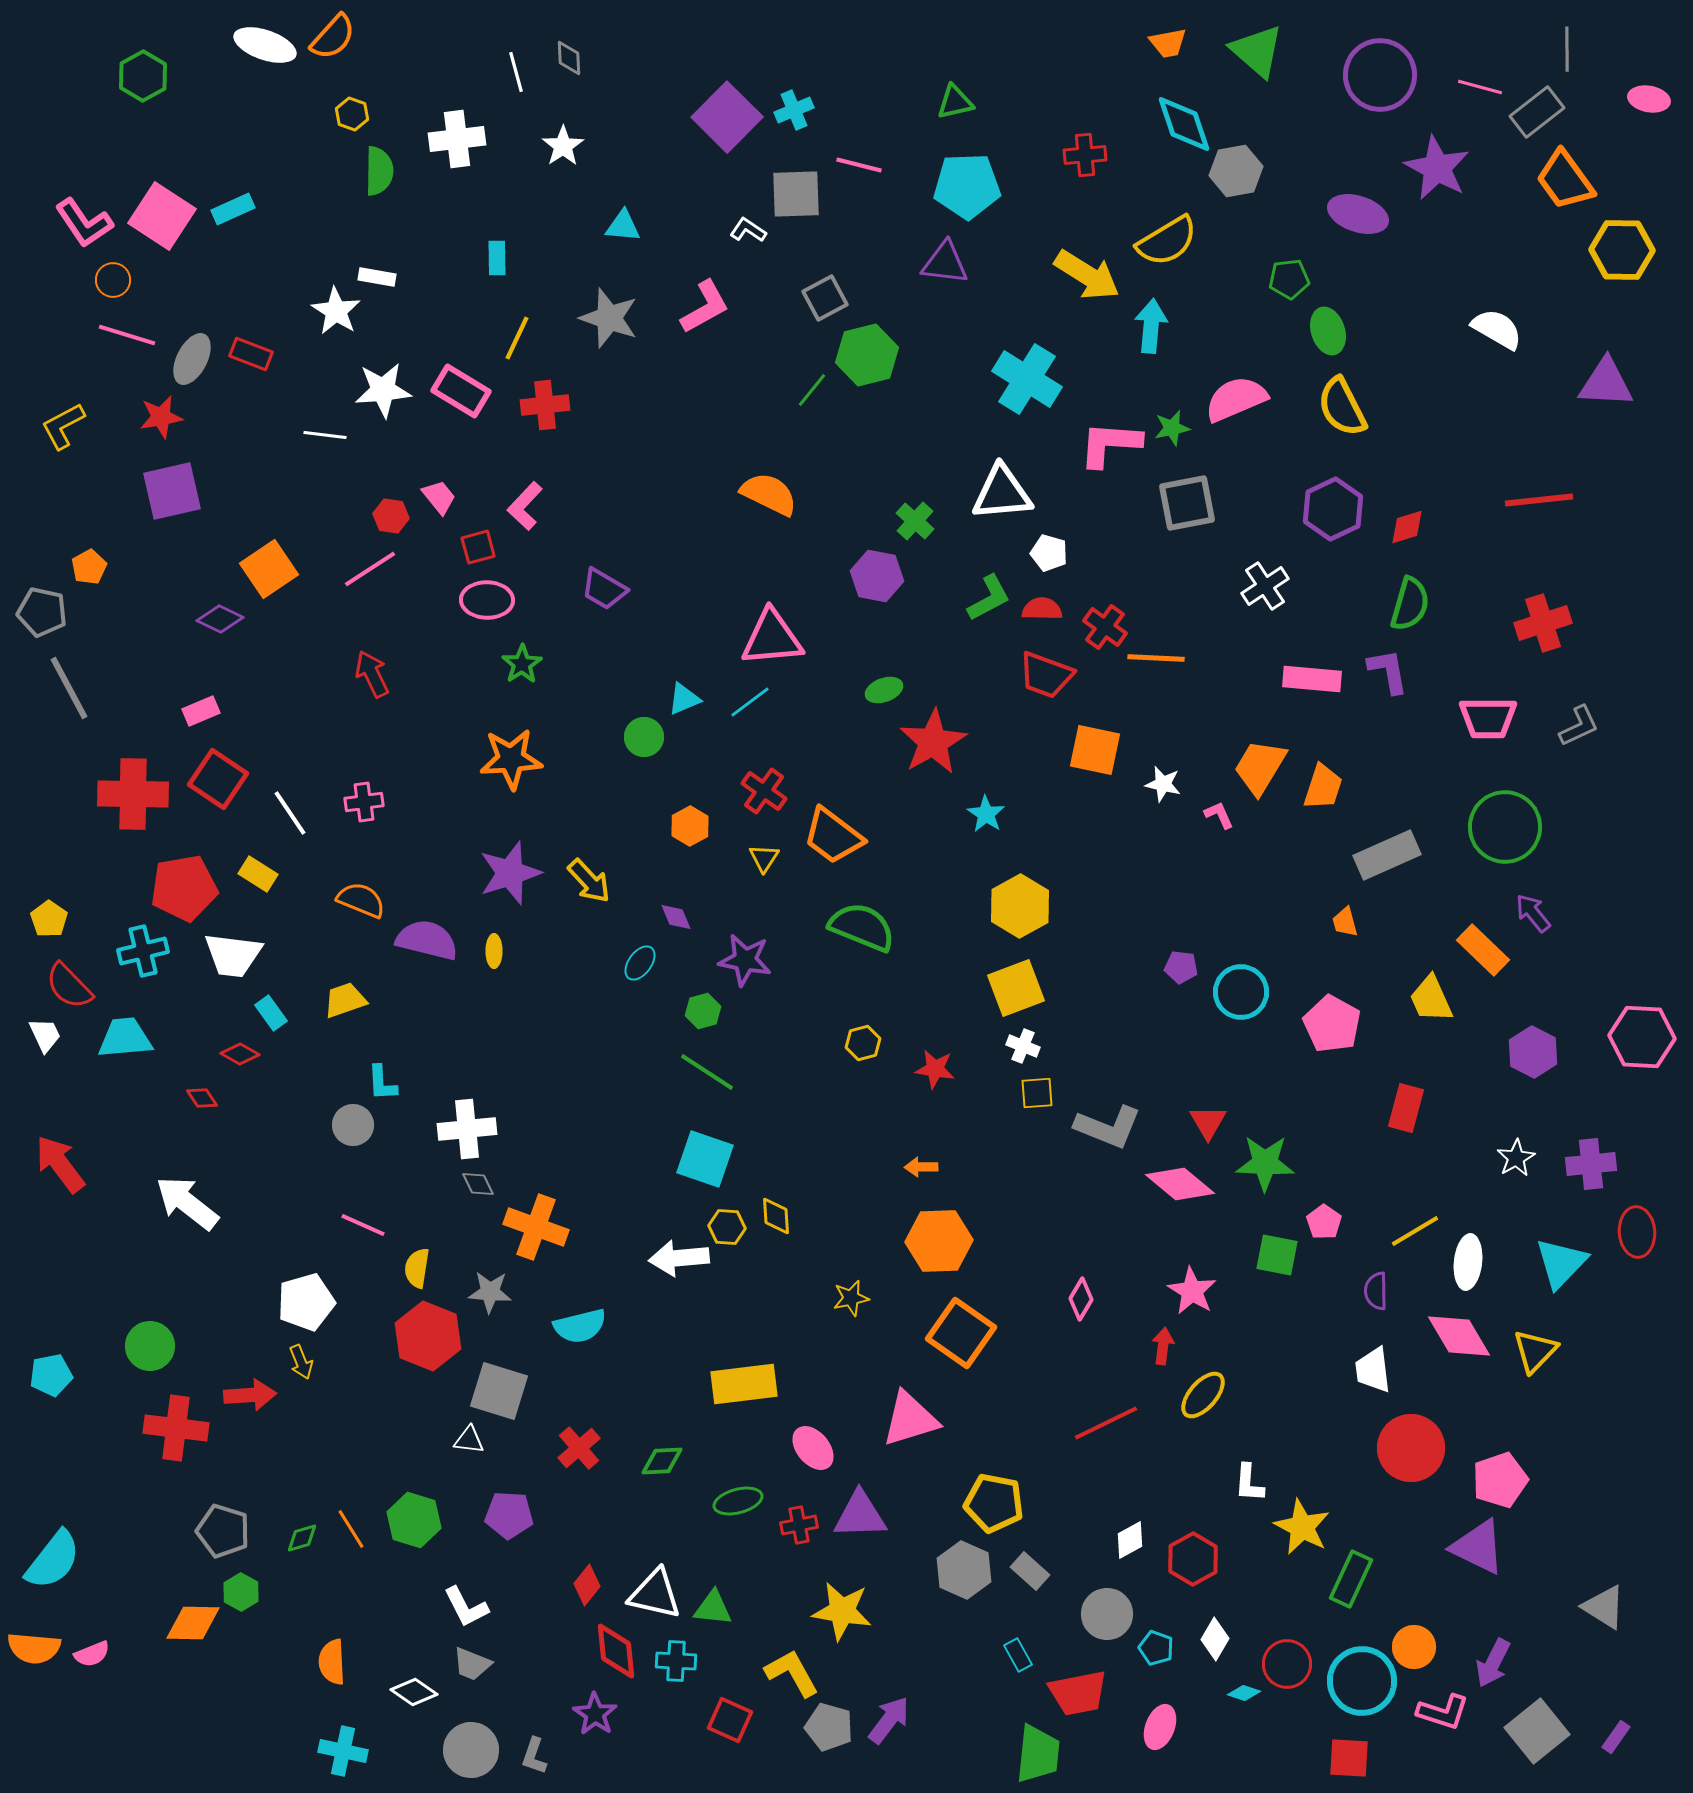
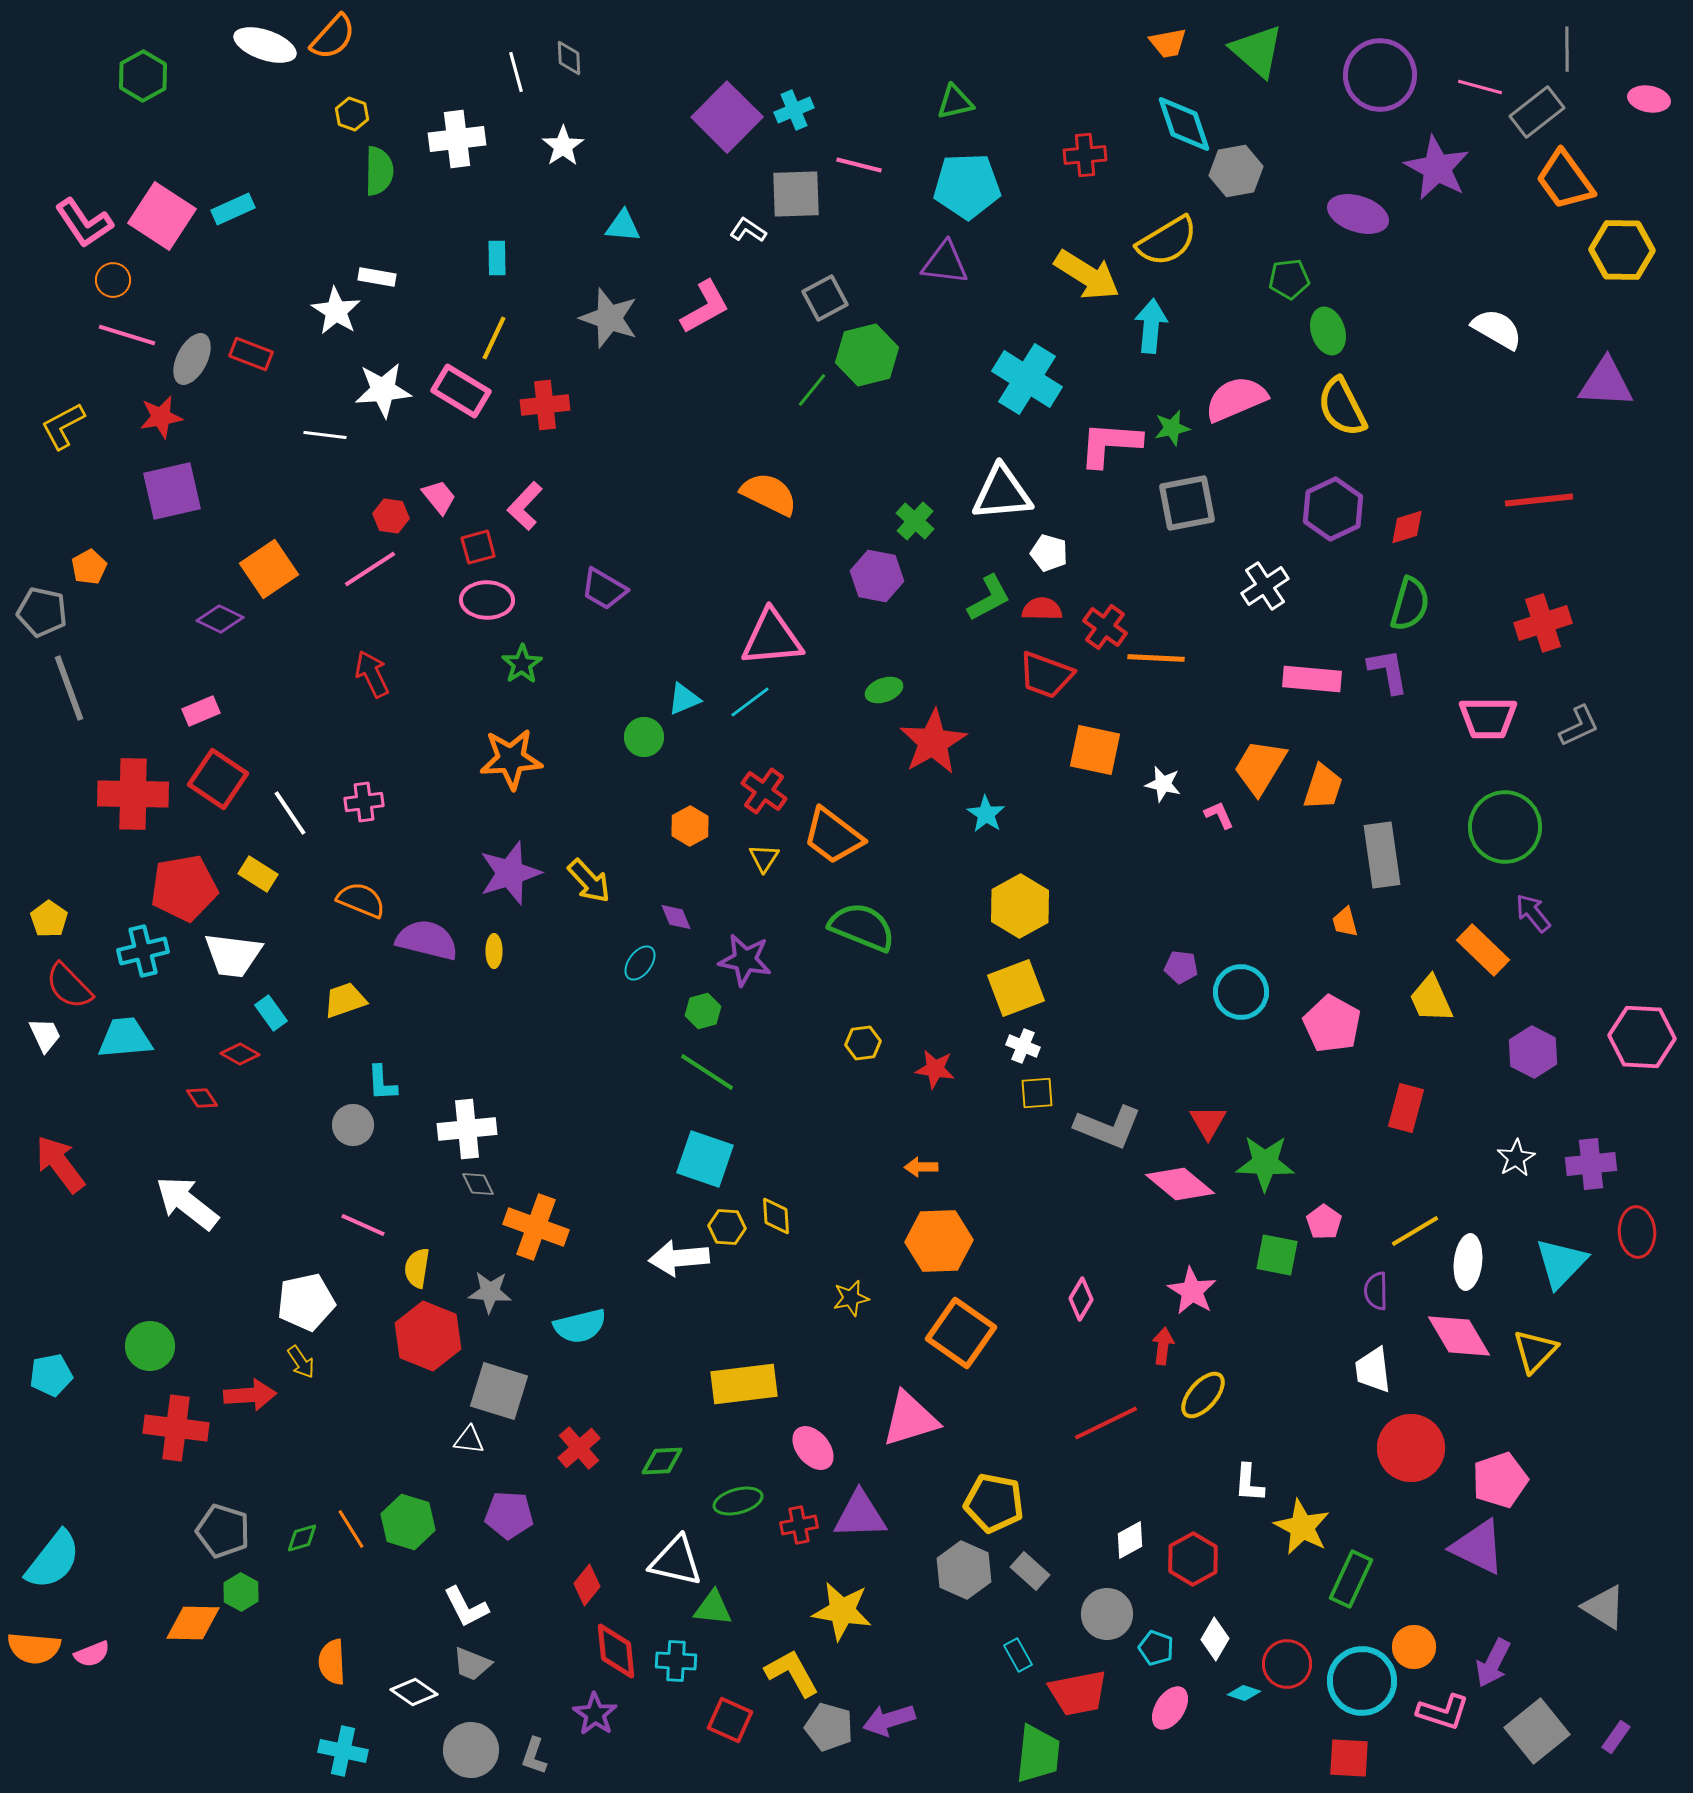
yellow line at (517, 338): moved 23 px left
gray line at (69, 688): rotated 8 degrees clockwise
gray rectangle at (1387, 855): moved 5 px left; rotated 74 degrees counterclockwise
yellow hexagon at (863, 1043): rotated 8 degrees clockwise
white pentagon at (306, 1302): rotated 4 degrees clockwise
yellow arrow at (301, 1362): rotated 12 degrees counterclockwise
green hexagon at (414, 1520): moved 6 px left, 2 px down
white triangle at (655, 1594): moved 21 px right, 33 px up
purple arrow at (889, 1720): rotated 144 degrees counterclockwise
pink ellipse at (1160, 1727): moved 10 px right, 19 px up; rotated 12 degrees clockwise
